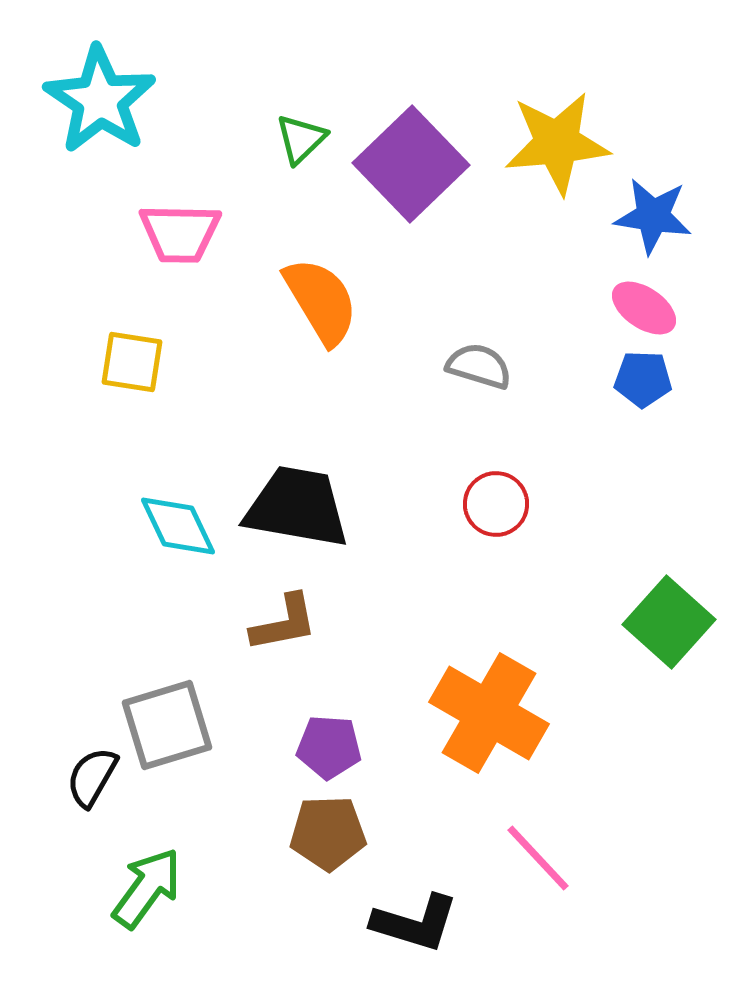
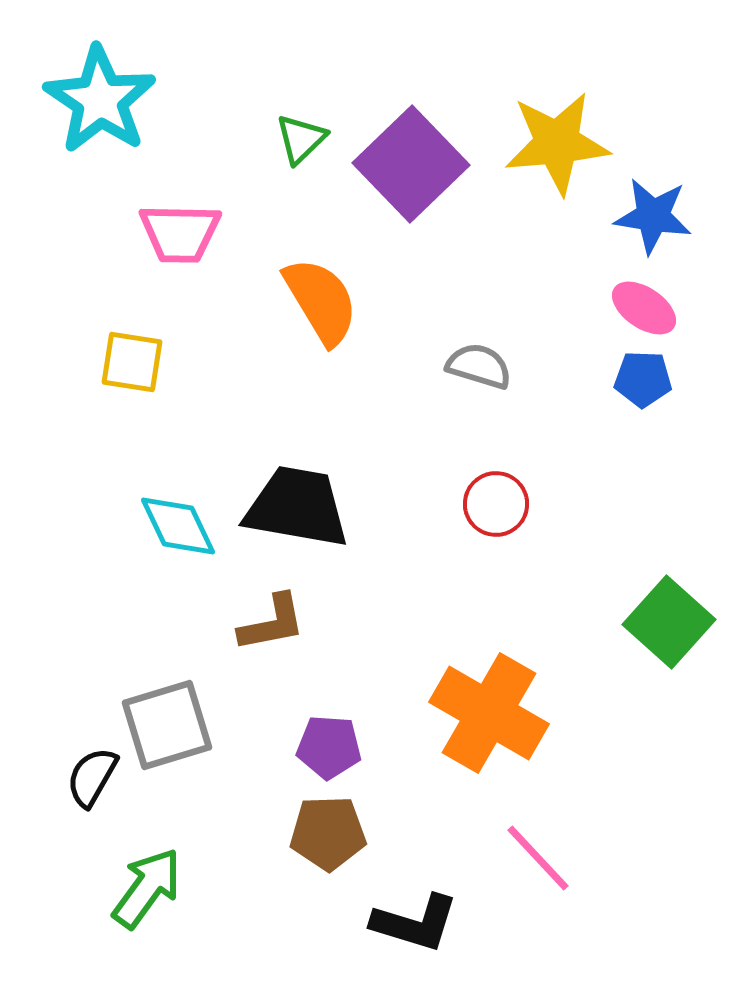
brown L-shape: moved 12 px left
